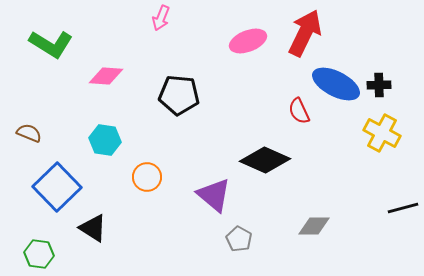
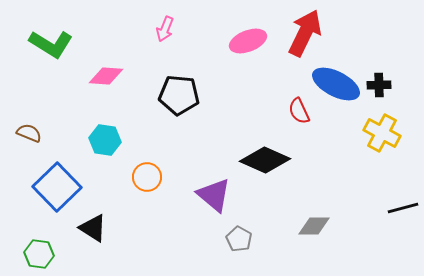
pink arrow: moved 4 px right, 11 px down
